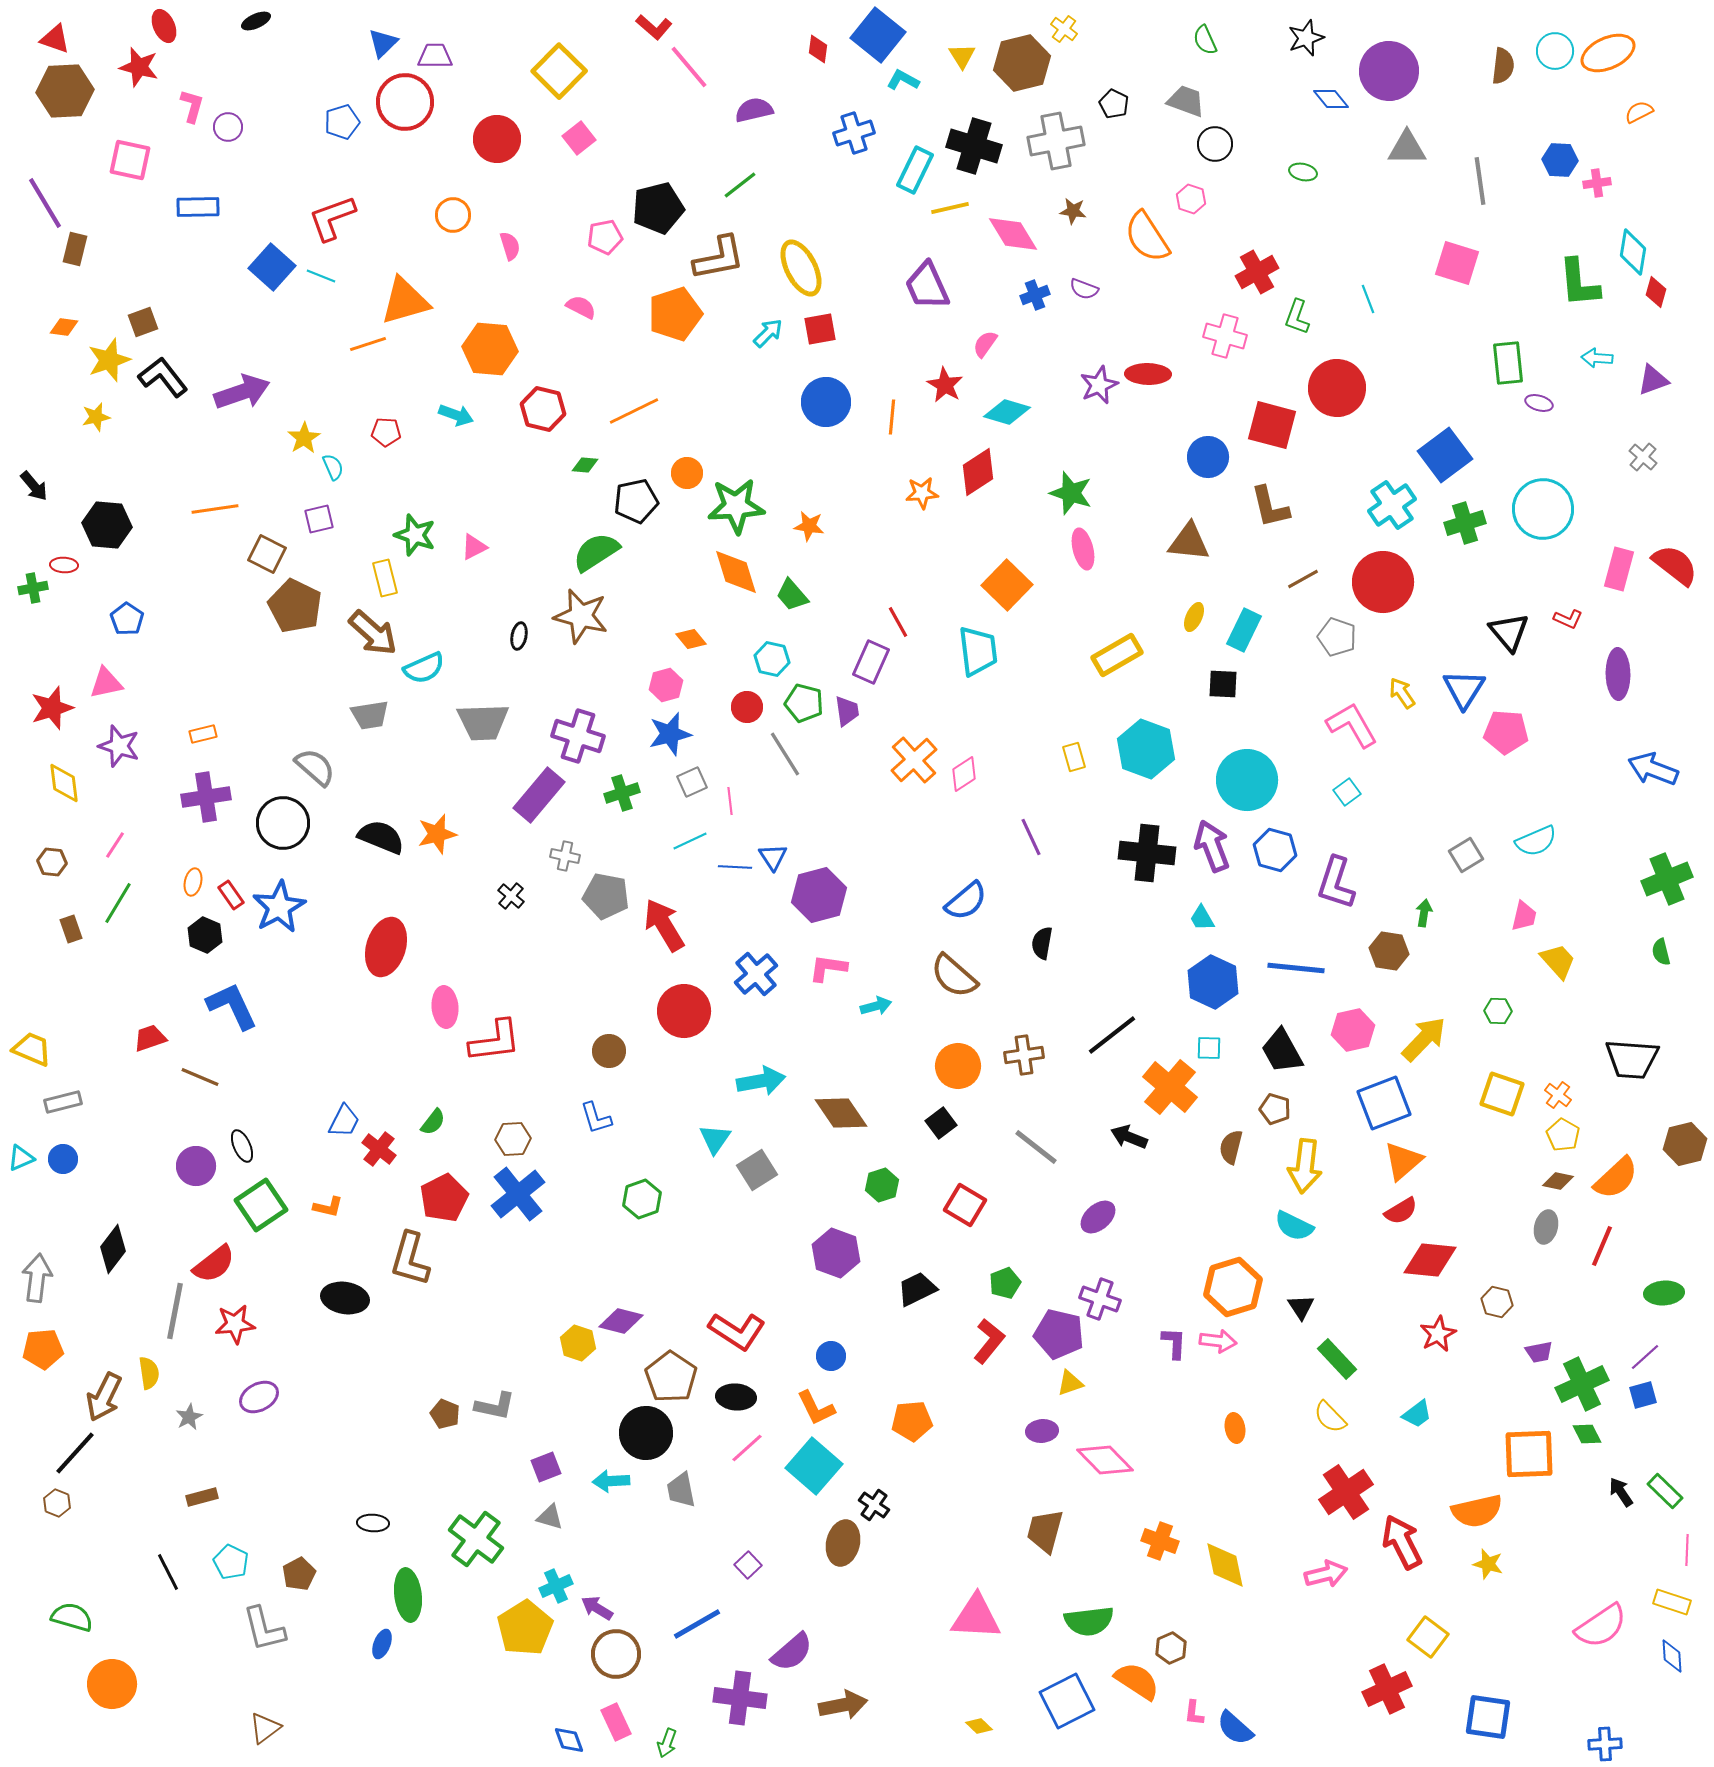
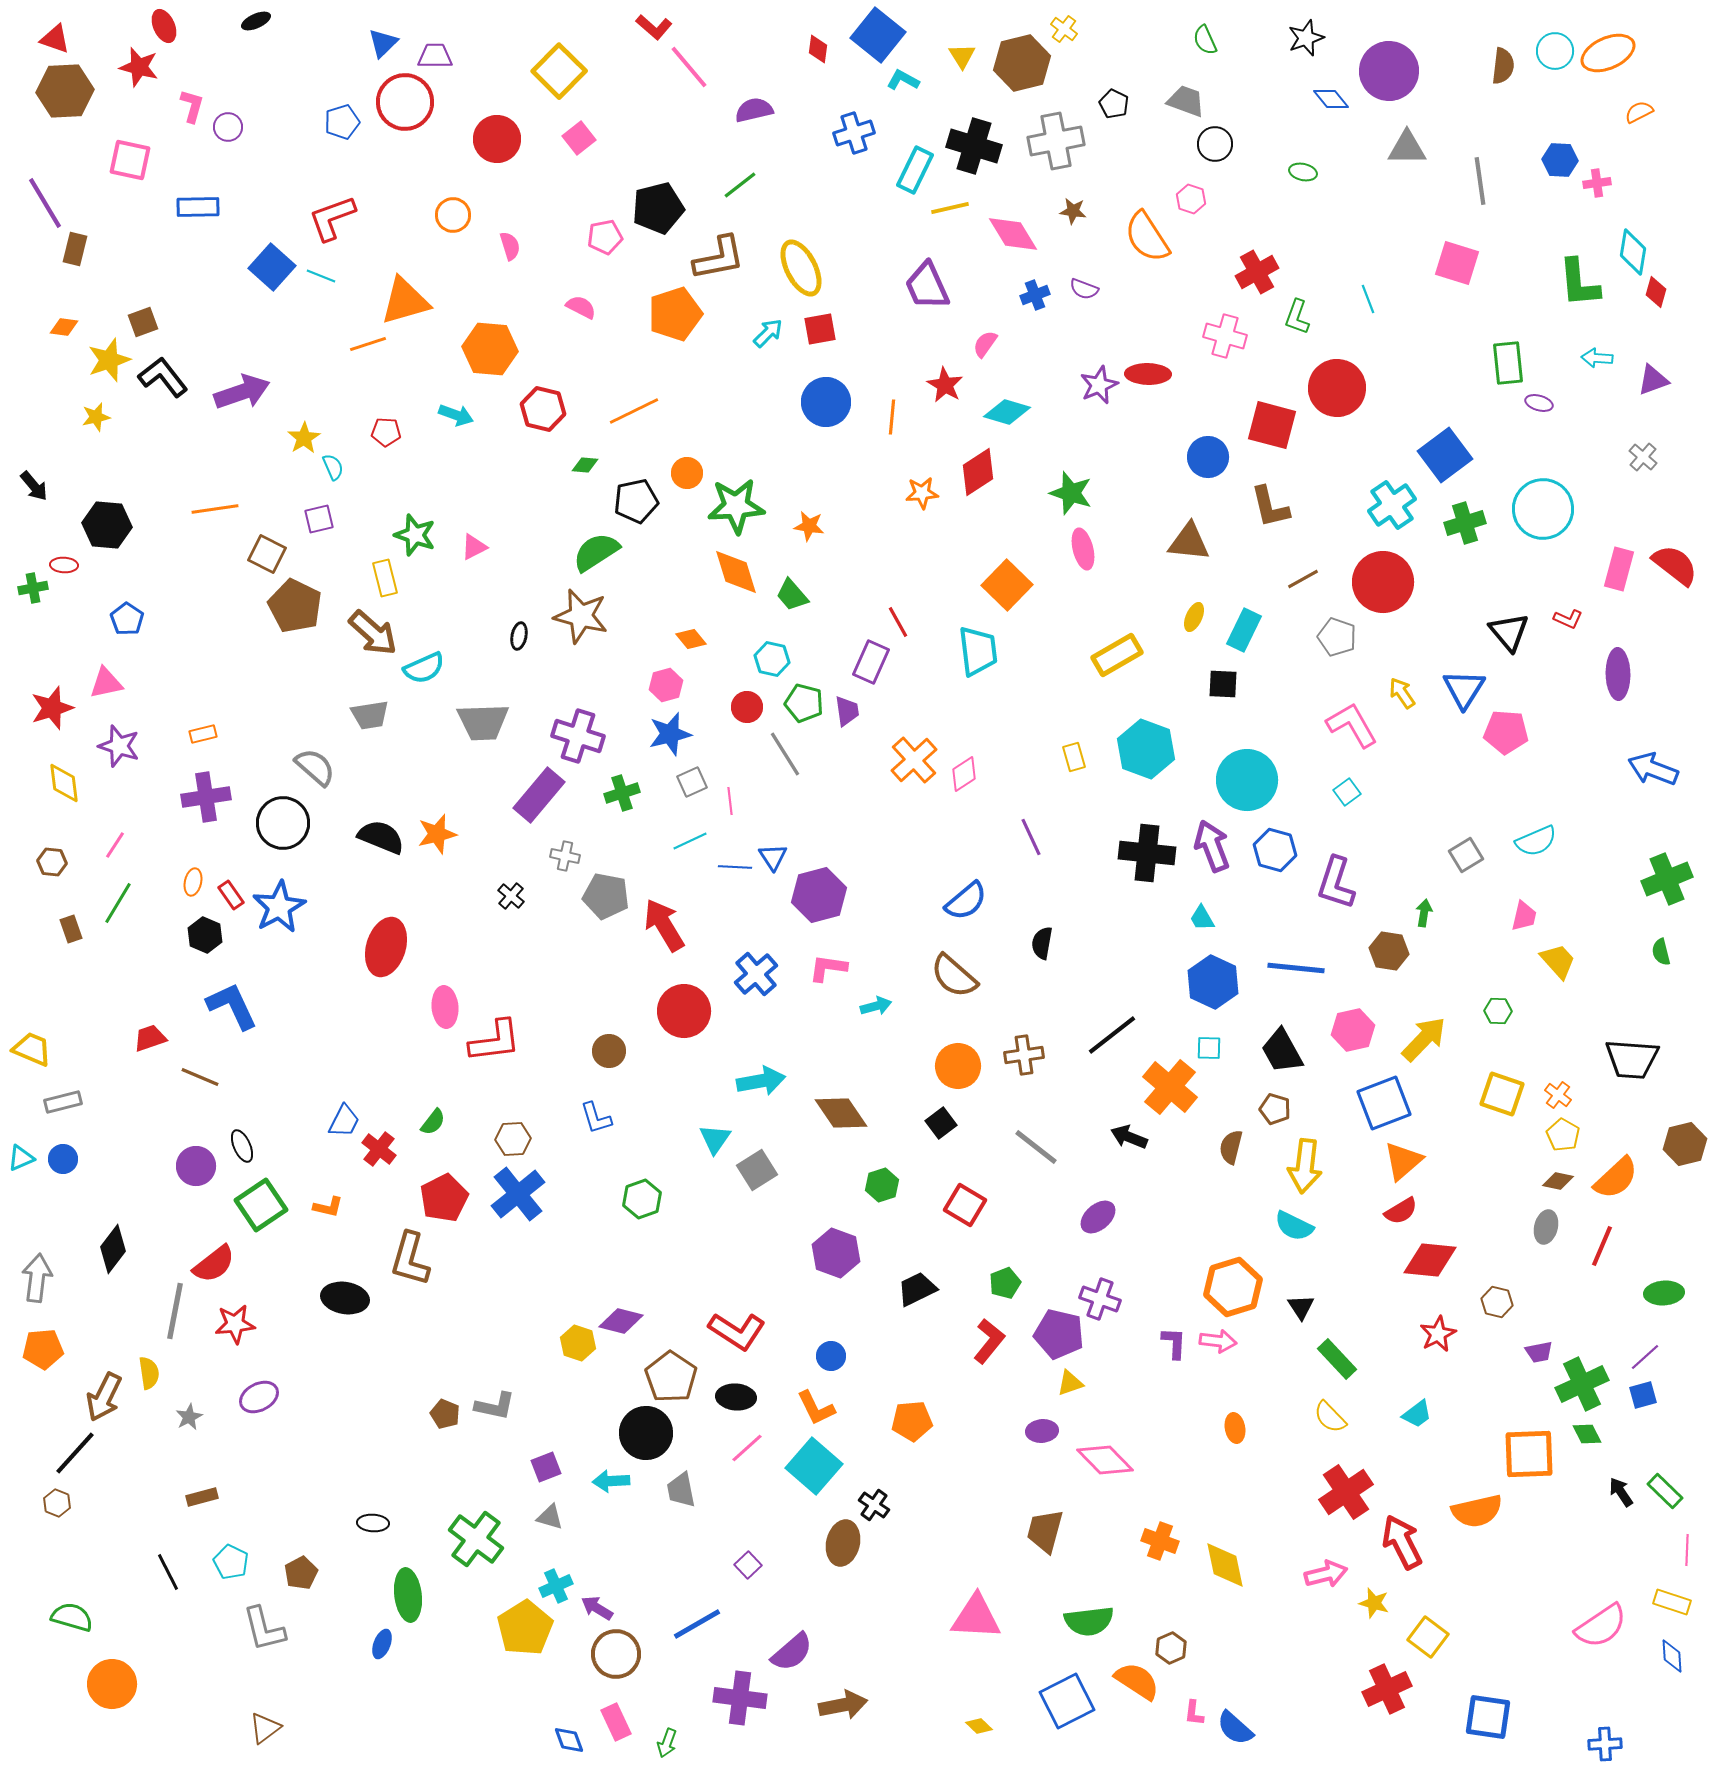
yellow star at (1488, 1564): moved 114 px left, 39 px down
brown pentagon at (299, 1574): moved 2 px right, 1 px up
